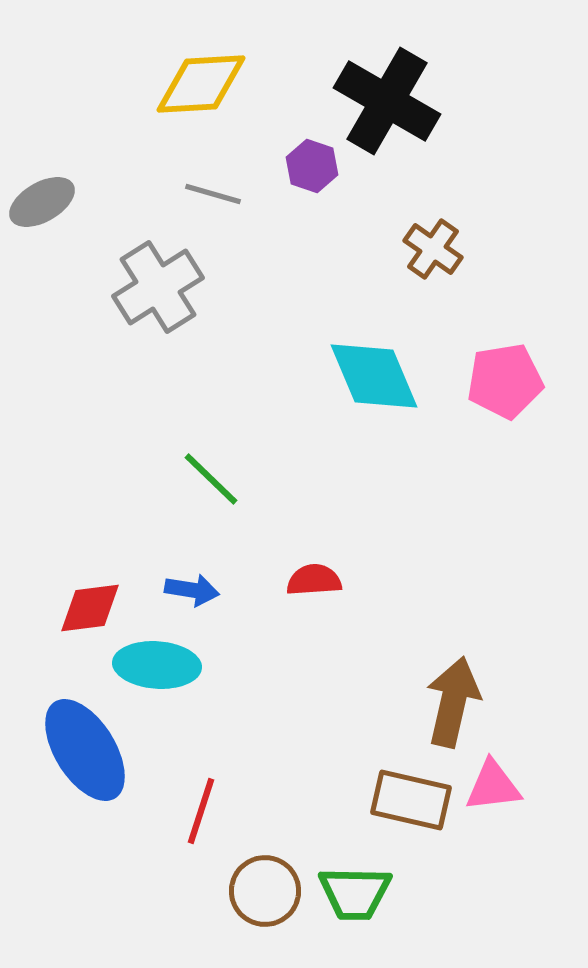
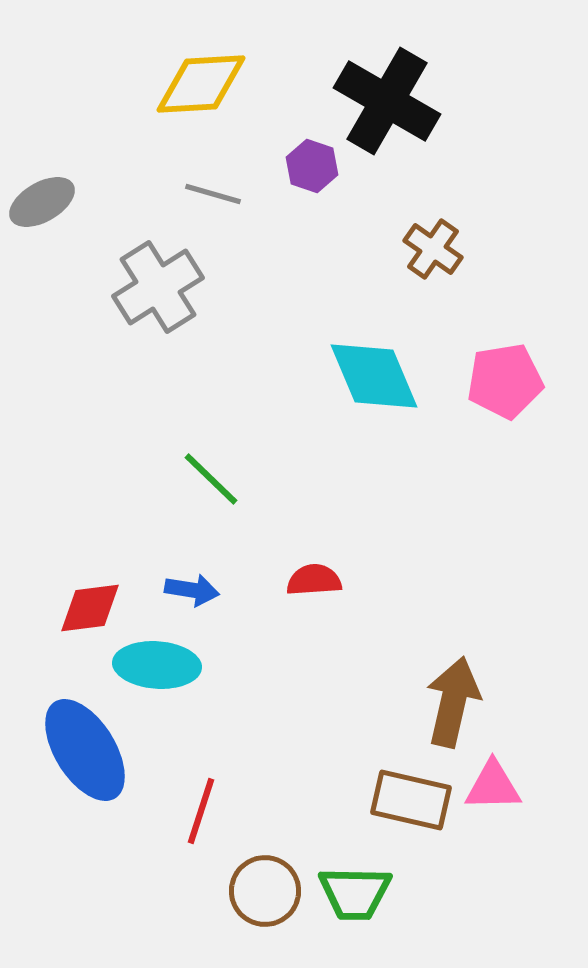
pink triangle: rotated 6 degrees clockwise
